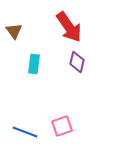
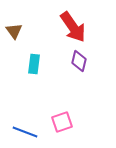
red arrow: moved 4 px right
purple diamond: moved 2 px right, 1 px up
pink square: moved 4 px up
